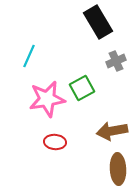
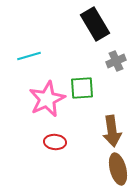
black rectangle: moved 3 px left, 2 px down
cyan line: rotated 50 degrees clockwise
green square: rotated 25 degrees clockwise
pink star: rotated 15 degrees counterclockwise
brown arrow: rotated 88 degrees counterclockwise
brown ellipse: rotated 12 degrees counterclockwise
